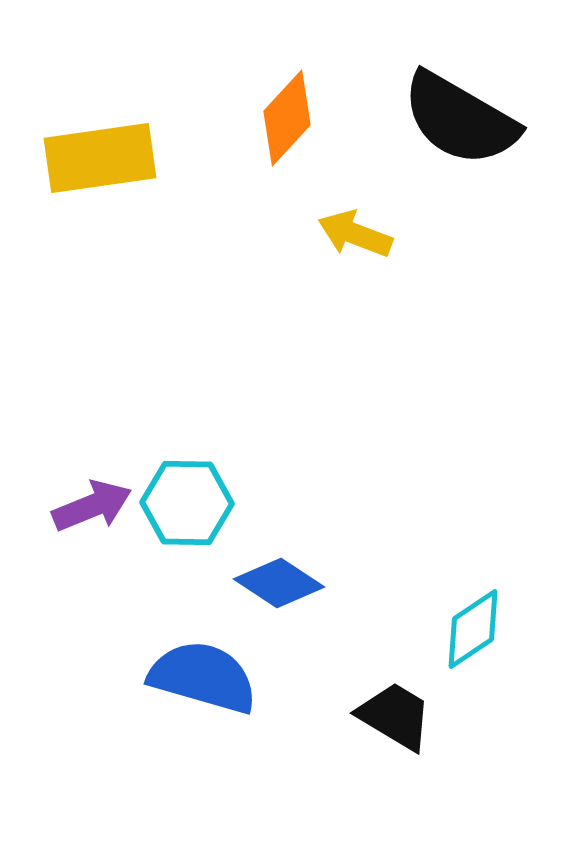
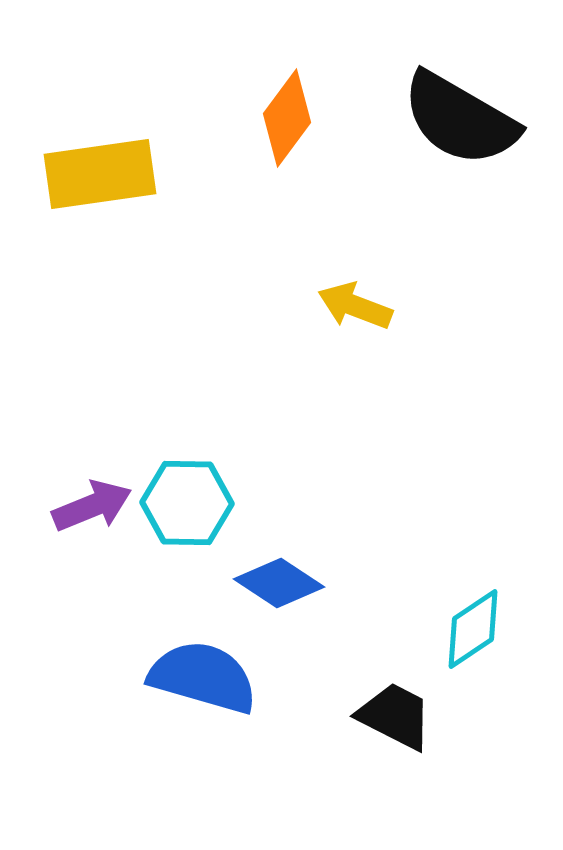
orange diamond: rotated 6 degrees counterclockwise
yellow rectangle: moved 16 px down
yellow arrow: moved 72 px down
black trapezoid: rotated 4 degrees counterclockwise
